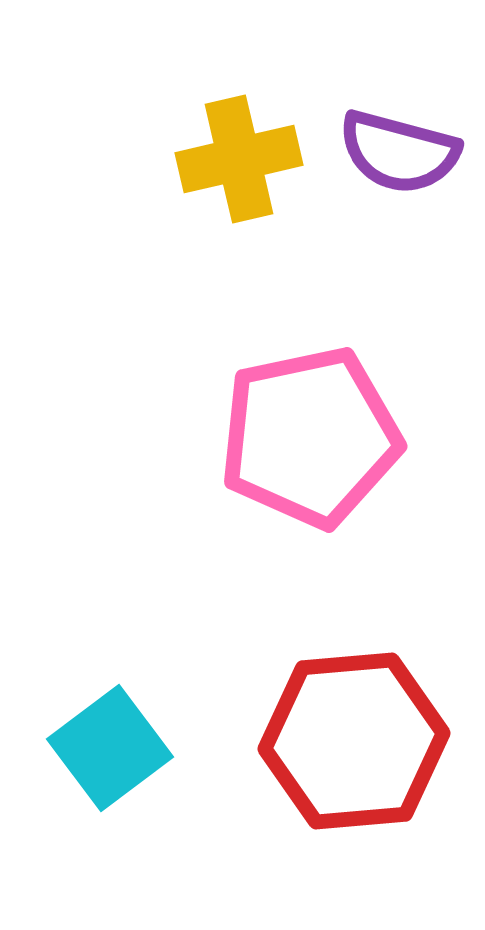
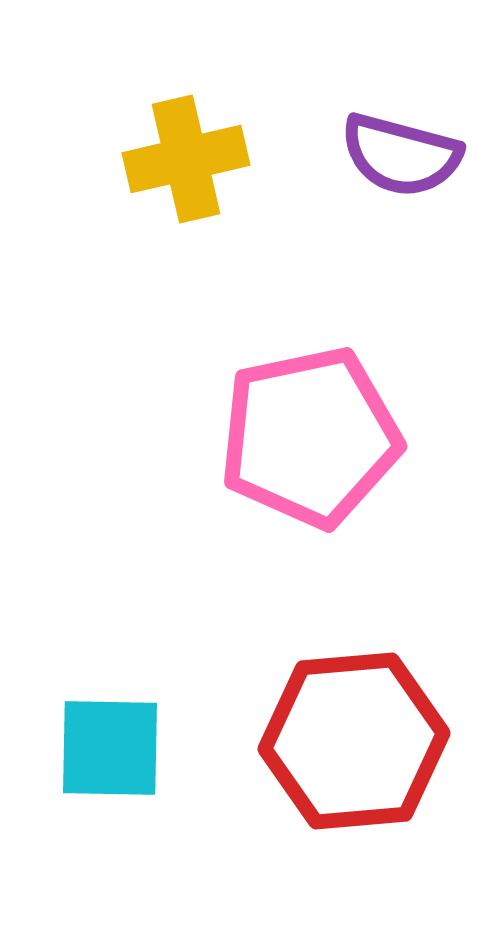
purple semicircle: moved 2 px right, 3 px down
yellow cross: moved 53 px left
cyan square: rotated 38 degrees clockwise
